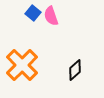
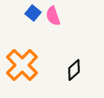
pink semicircle: moved 2 px right
black diamond: moved 1 px left
